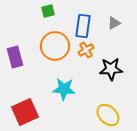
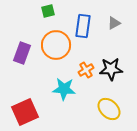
orange circle: moved 1 px right, 1 px up
orange cross: moved 20 px down
purple rectangle: moved 7 px right, 4 px up; rotated 35 degrees clockwise
yellow ellipse: moved 1 px right, 6 px up
